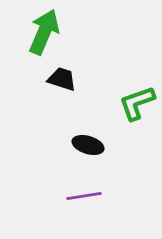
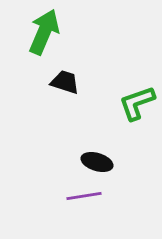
black trapezoid: moved 3 px right, 3 px down
black ellipse: moved 9 px right, 17 px down
